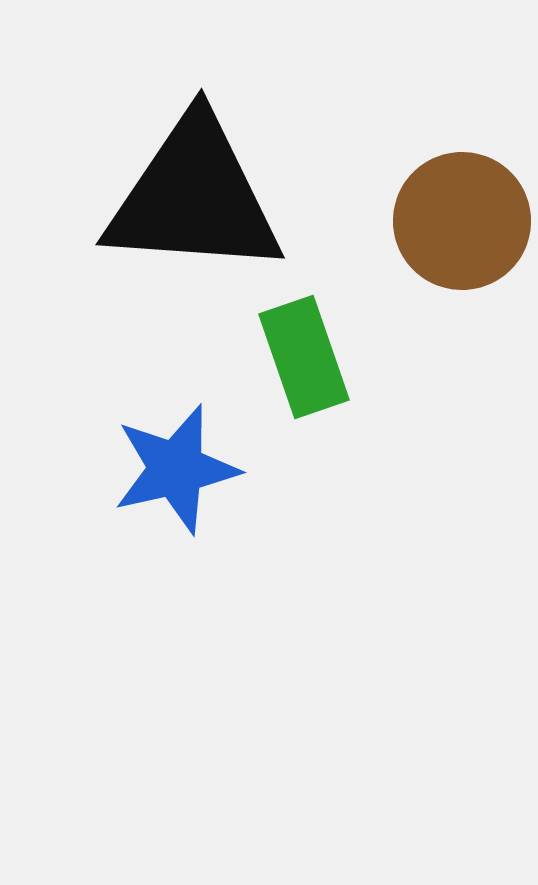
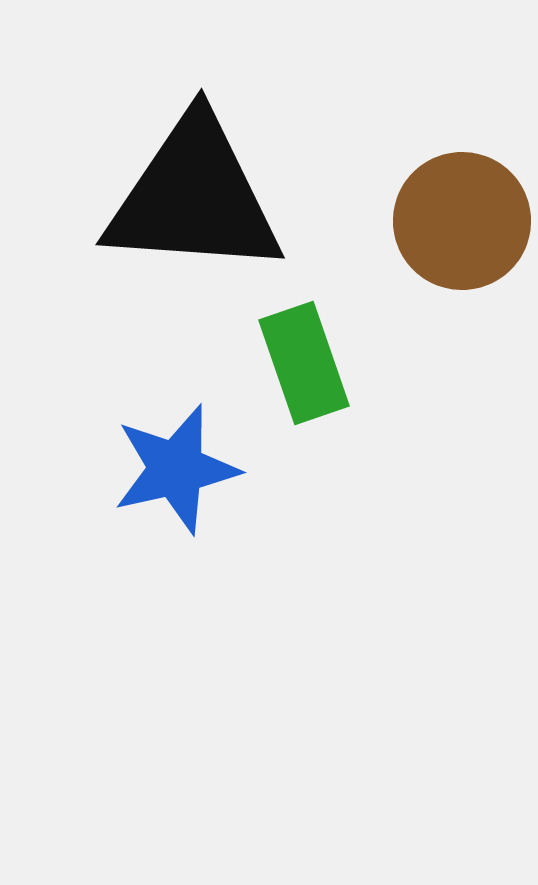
green rectangle: moved 6 px down
